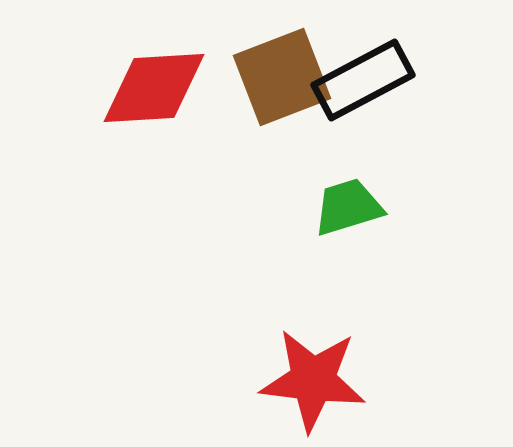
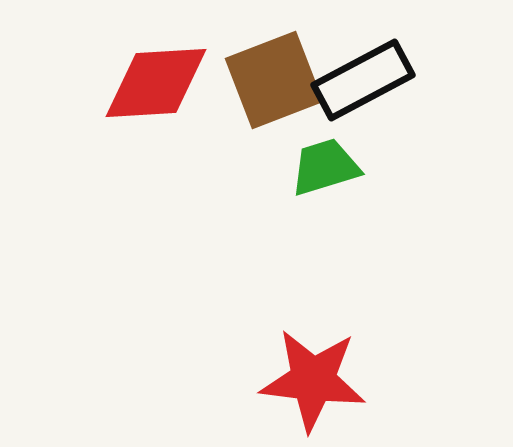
brown square: moved 8 px left, 3 px down
red diamond: moved 2 px right, 5 px up
green trapezoid: moved 23 px left, 40 px up
